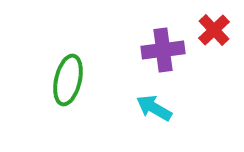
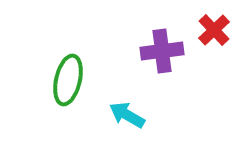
purple cross: moved 1 px left, 1 px down
cyan arrow: moved 27 px left, 7 px down
